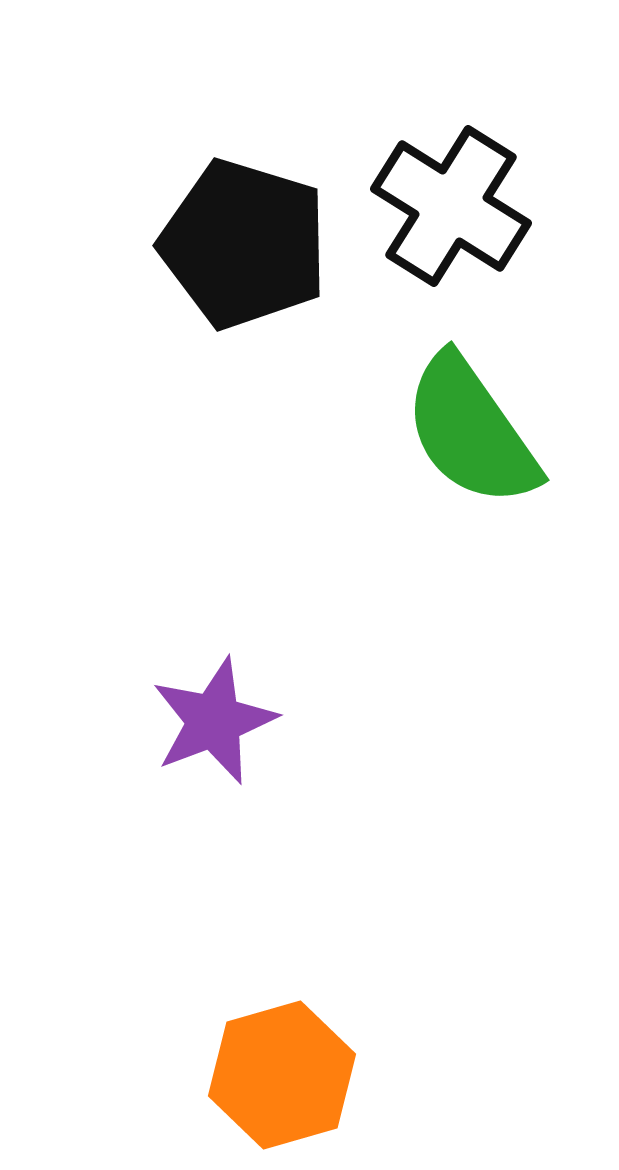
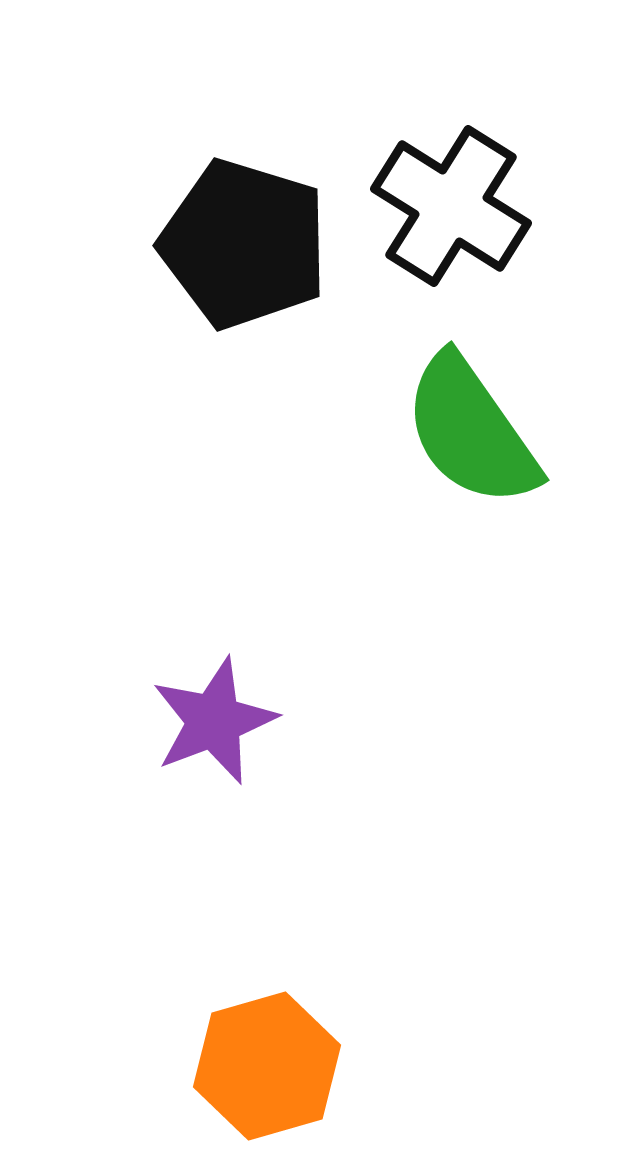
orange hexagon: moved 15 px left, 9 px up
